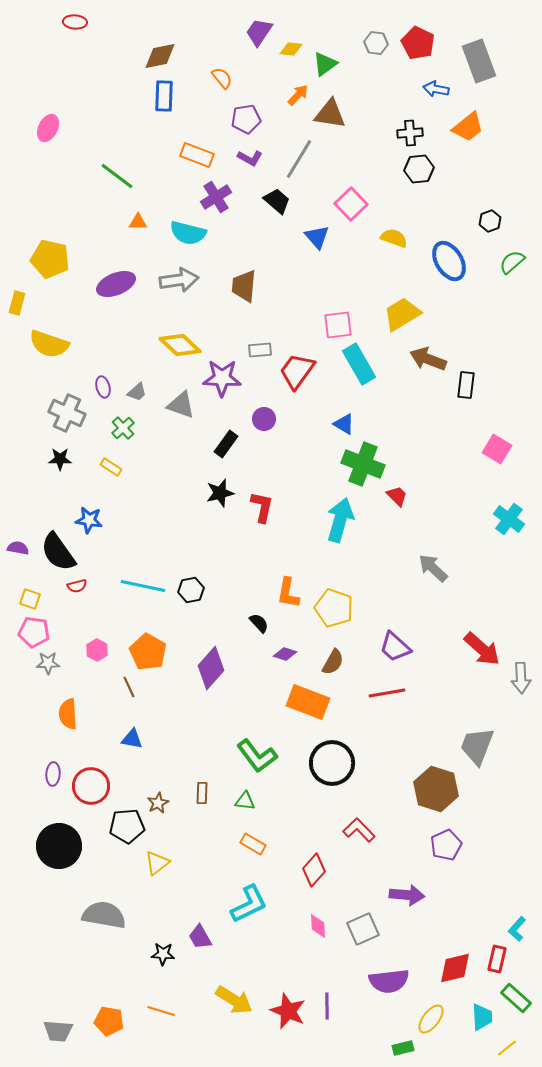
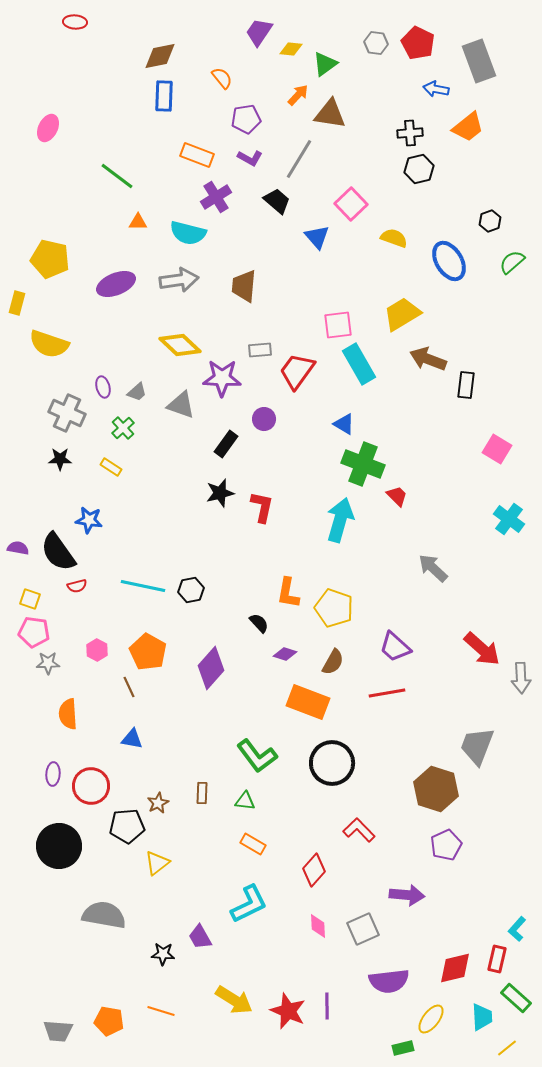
black hexagon at (419, 169): rotated 8 degrees counterclockwise
